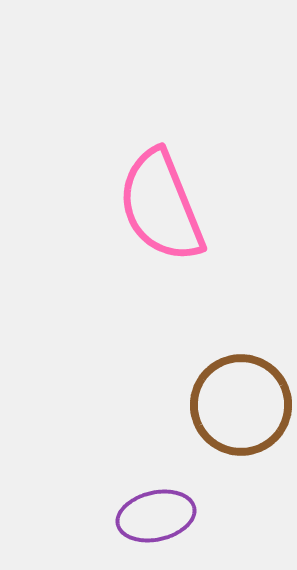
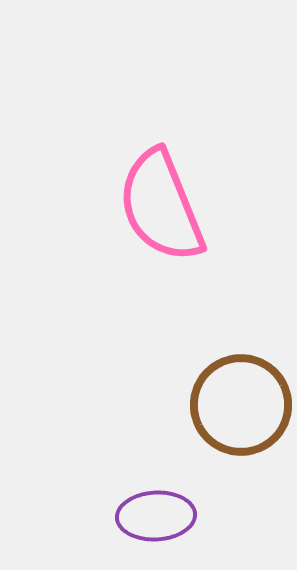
purple ellipse: rotated 10 degrees clockwise
